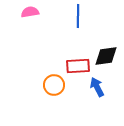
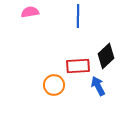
black diamond: rotated 35 degrees counterclockwise
blue arrow: moved 1 px right, 1 px up
